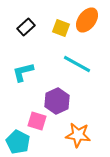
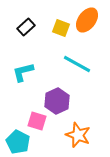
orange star: rotated 15 degrees clockwise
